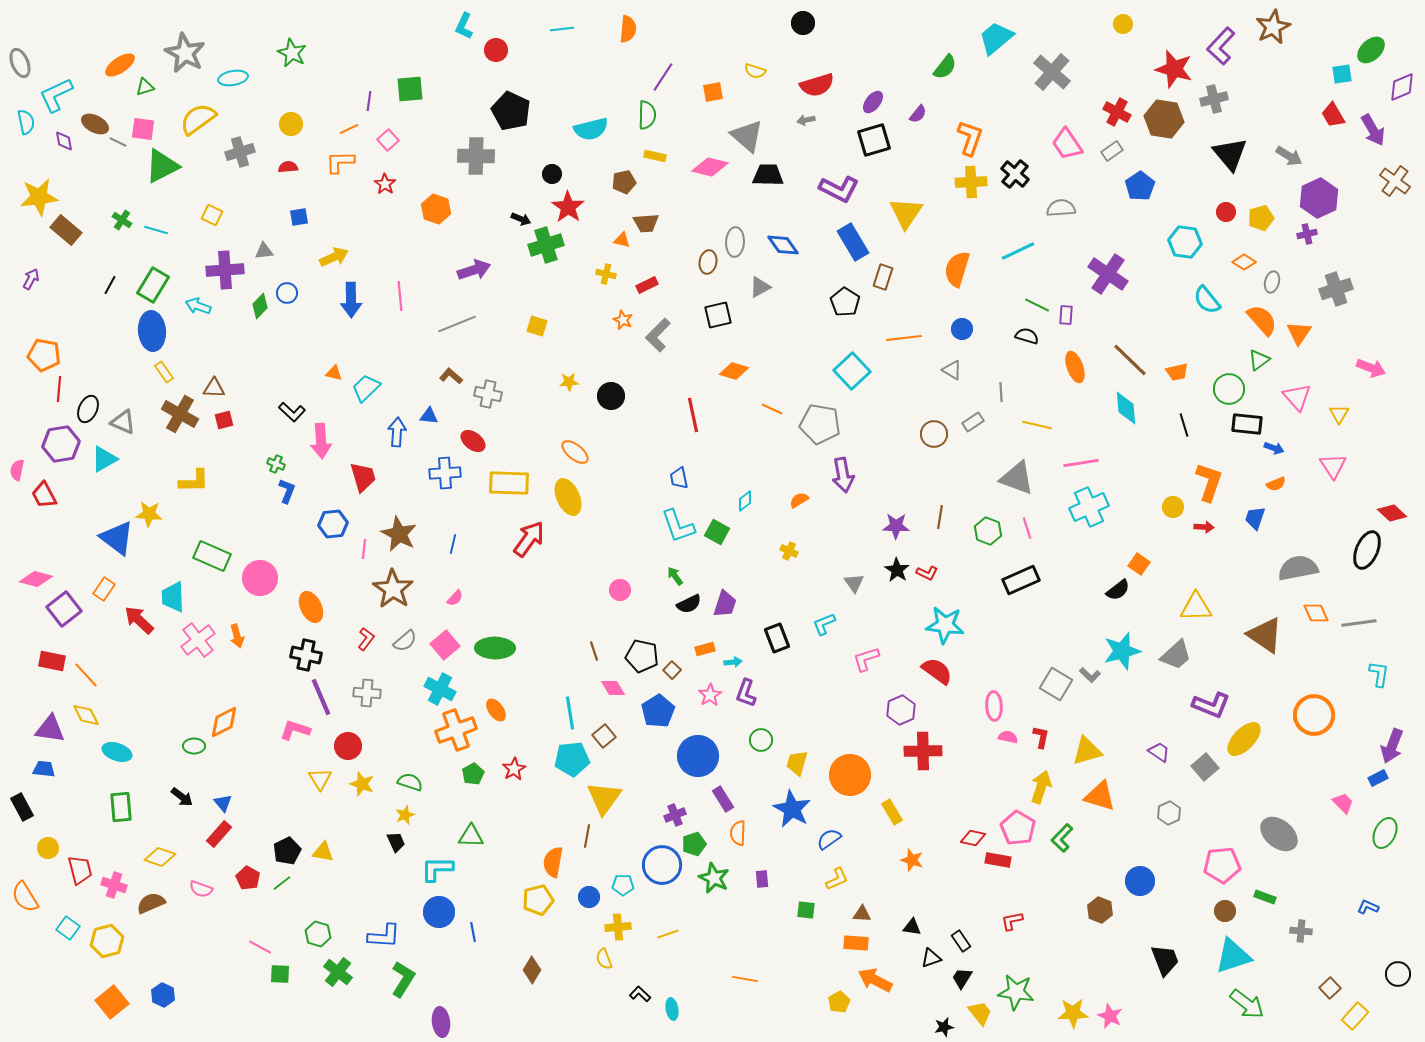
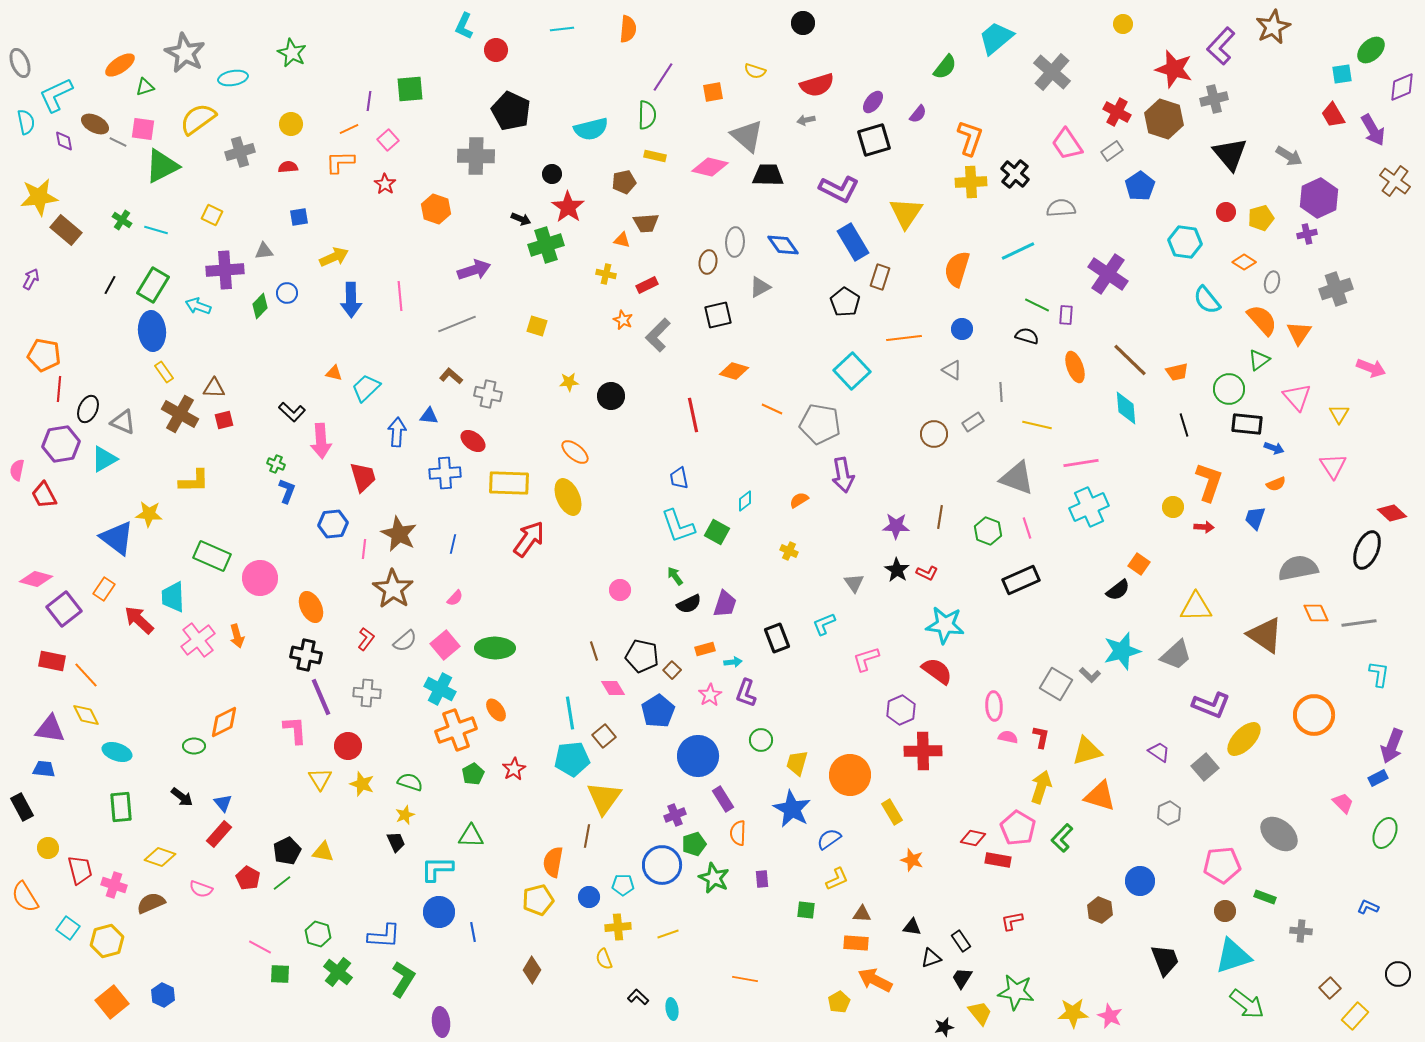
brown hexagon at (1164, 119): rotated 9 degrees clockwise
brown rectangle at (883, 277): moved 3 px left
pink L-shape at (295, 730): rotated 68 degrees clockwise
black L-shape at (640, 994): moved 2 px left, 3 px down
